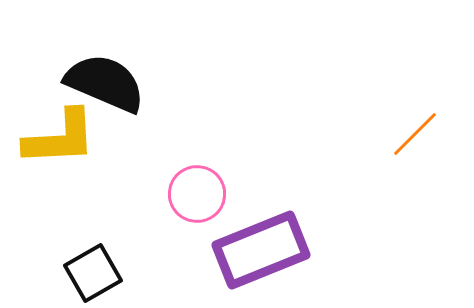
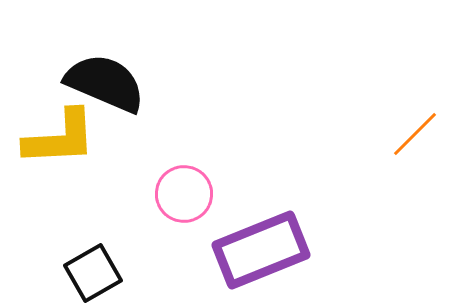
pink circle: moved 13 px left
